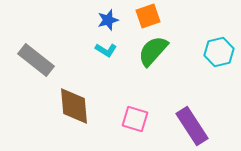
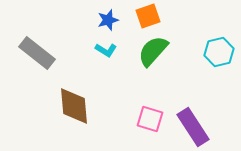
gray rectangle: moved 1 px right, 7 px up
pink square: moved 15 px right
purple rectangle: moved 1 px right, 1 px down
